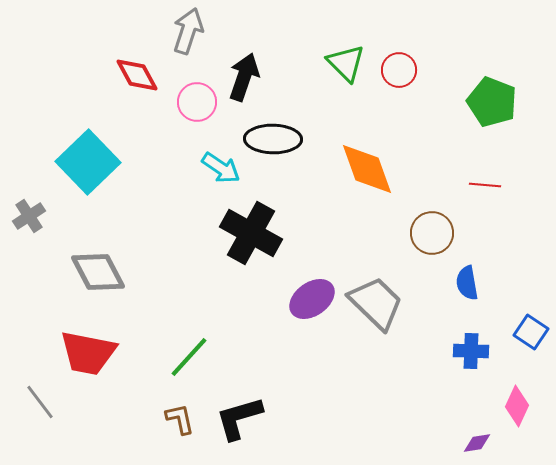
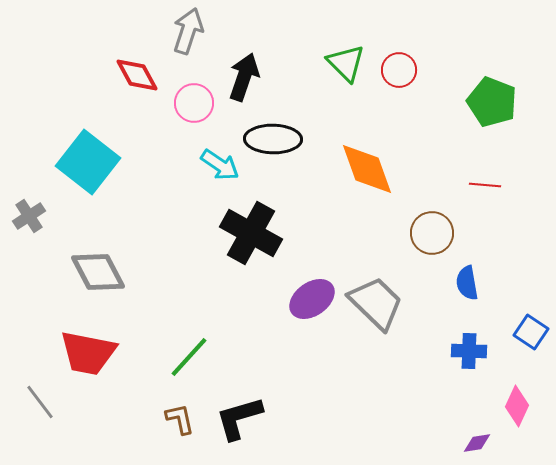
pink circle: moved 3 px left, 1 px down
cyan square: rotated 8 degrees counterclockwise
cyan arrow: moved 1 px left, 3 px up
blue cross: moved 2 px left
